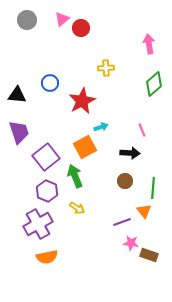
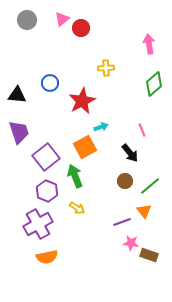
black arrow: rotated 48 degrees clockwise
green line: moved 3 px left, 2 px up; rotated 45 degrees clockwise
